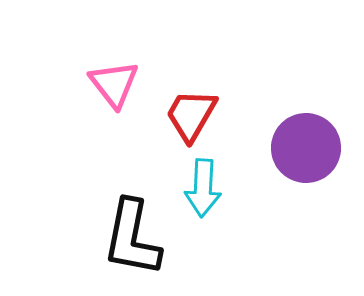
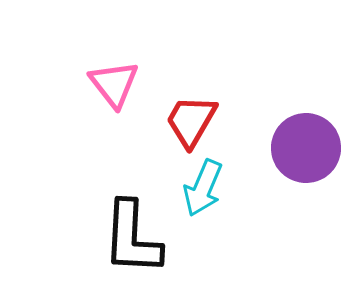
red trapezoid: moved 6 px down
cyan arrow: rotated 20 degrees clockwise
black L-shape: rotated 8 degrees counterclockwise
